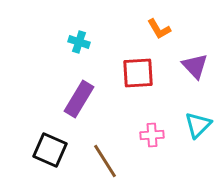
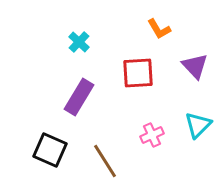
cyan cross: rotated 25 degrees clockwise
purple rectangle: moved 2 px up
pink cross: rotated 20 degrees counterclockwise
